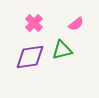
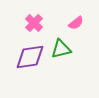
pink semicircle: moved 1 px up
green triangle: moved 1 px left, 1 px up
